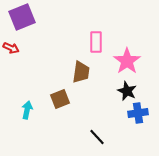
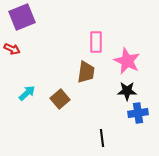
red arrow: moved 1 px right, 1 px down
pink star: rotated 12 degrees counterclockwise
brown trapezoid: moved 5 px right
black star: rotated 24 degrees counterclockwise
brown square: rotated 18 degrees counterclockwise
cyan arrow: moved 17 px up; rotated 36 degrees clockwise
black line: moved 5 px right, 1 px down; rotated 36 degrees clockwise
